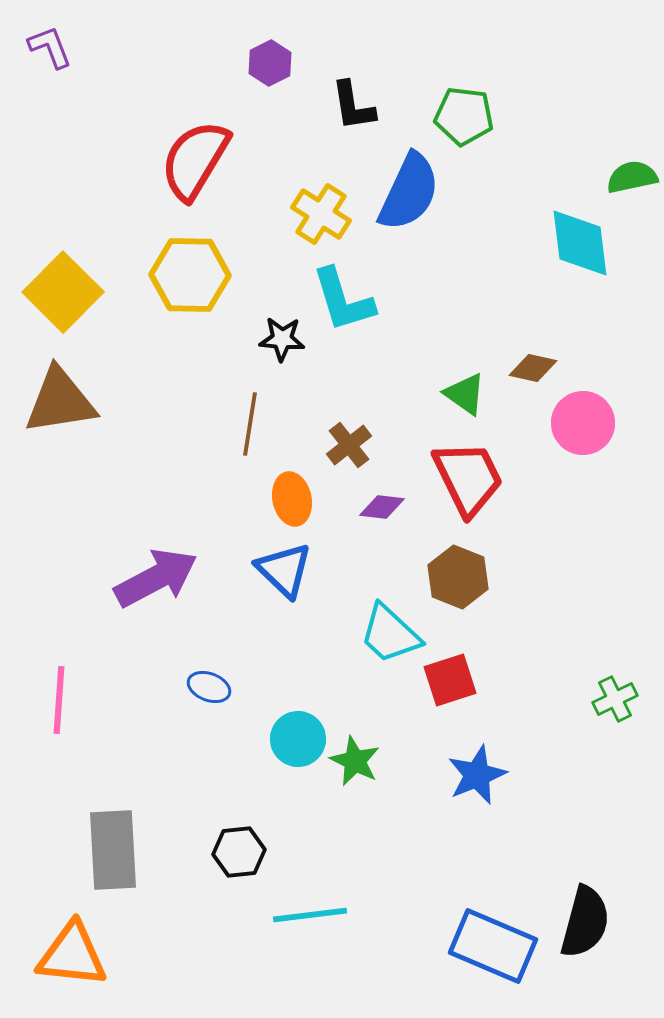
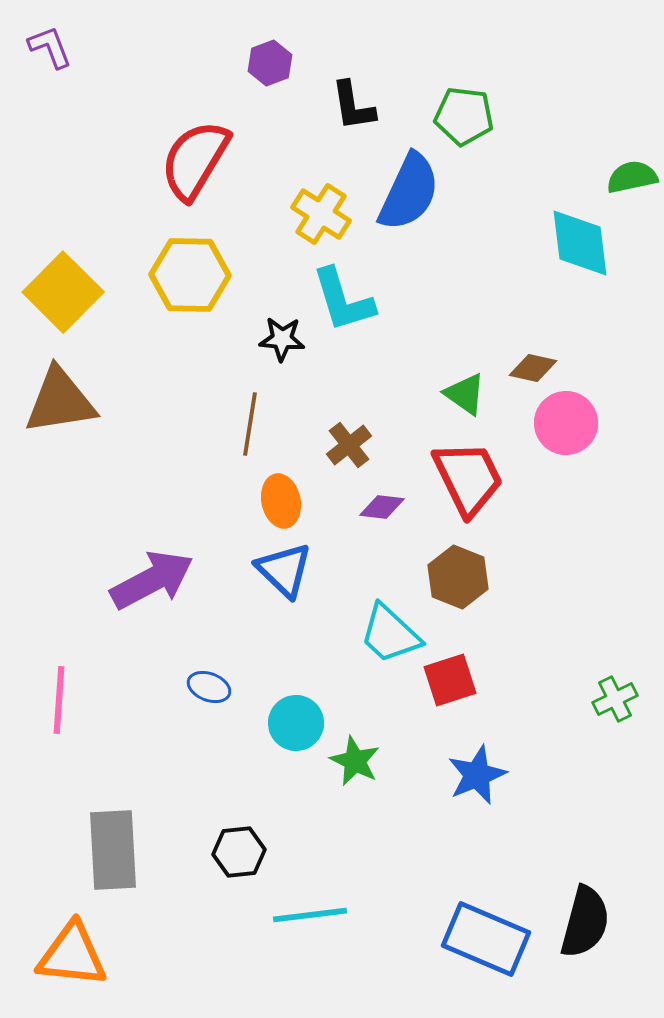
purple hexagon: rotated 6 degrees clockwise
pink circle: moved 17 px left
orange ellipse: moved 11 px left, 2 px down
purple arrow: moved 4 px left, 2 px down
cyan circle: moved 2 px left, 16 px up
blue rectangle: moved 7 px left, 7 px up
